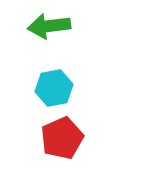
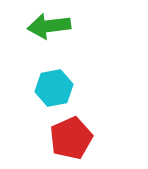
red pentagon: moved 9 px right
